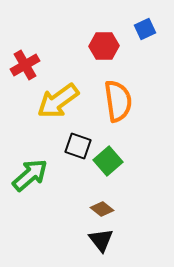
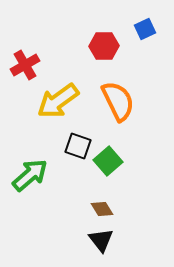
orange semicircle: rotated 18 degrees counterclockwise
brown diamond: rotated 20 degrees clockwise
